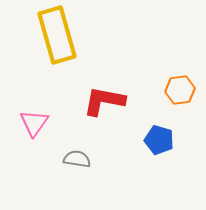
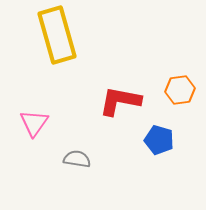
red L-shape: moved 16 px right
